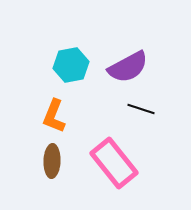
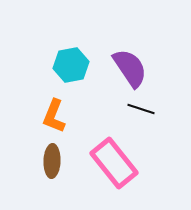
purple semicircle: moved 2 px right, 1 px down; rotated 96 degrees counterclockwise
